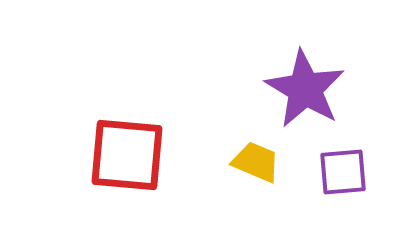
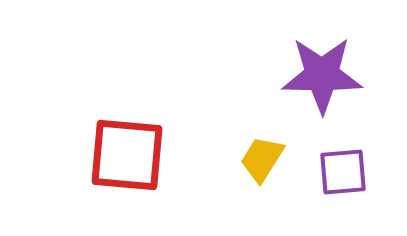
purple star: moved 17 px right, 14 px up; rotated 30 degrees counterclockwise
yellow trapezoid: moved 6 px right, 3 px up; rotated 81 degrees counterclockwise
